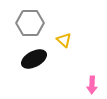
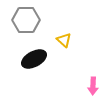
gray hexagon: moved 4 px left, 3 px up
pink arrow: moved 1 px right, 1 px down
